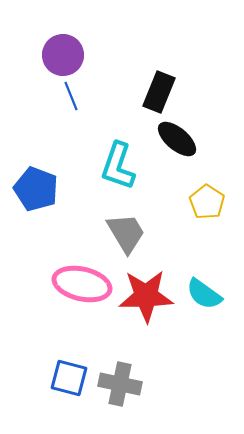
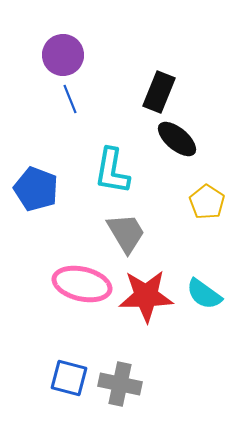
blue line: moved 1 px left, 3 px down
cyan L-shape: moved 6 px left, 5 px down; rotated 9 degrees counterclockwise
